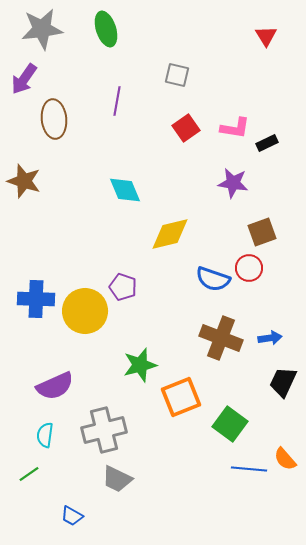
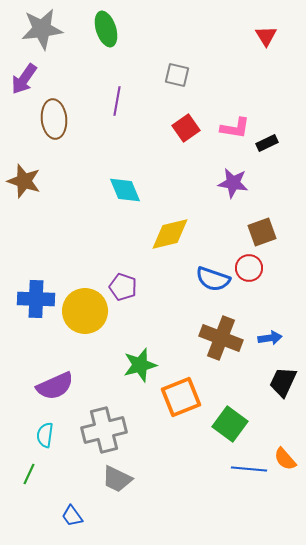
green line: rotated 30 degrees counterclockwise
blue trapezoid: rotated 25 degrees clockwise
